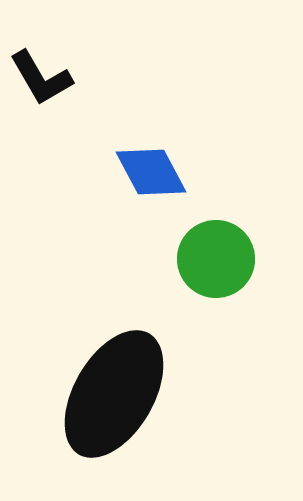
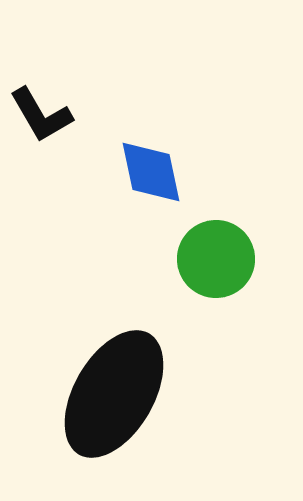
black L-shape: moved 37 px down
blue diamond: rotated 16 degrees clockwise
